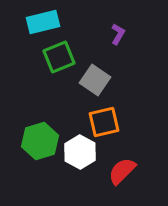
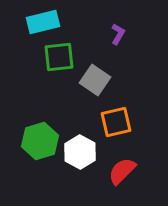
green square: rotated 16 degrees clockwise
orange square: moved 12 px right
